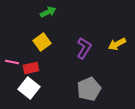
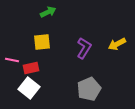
yellow square: rotated 30 degrees clockwise
pink line: moved 2 px up
